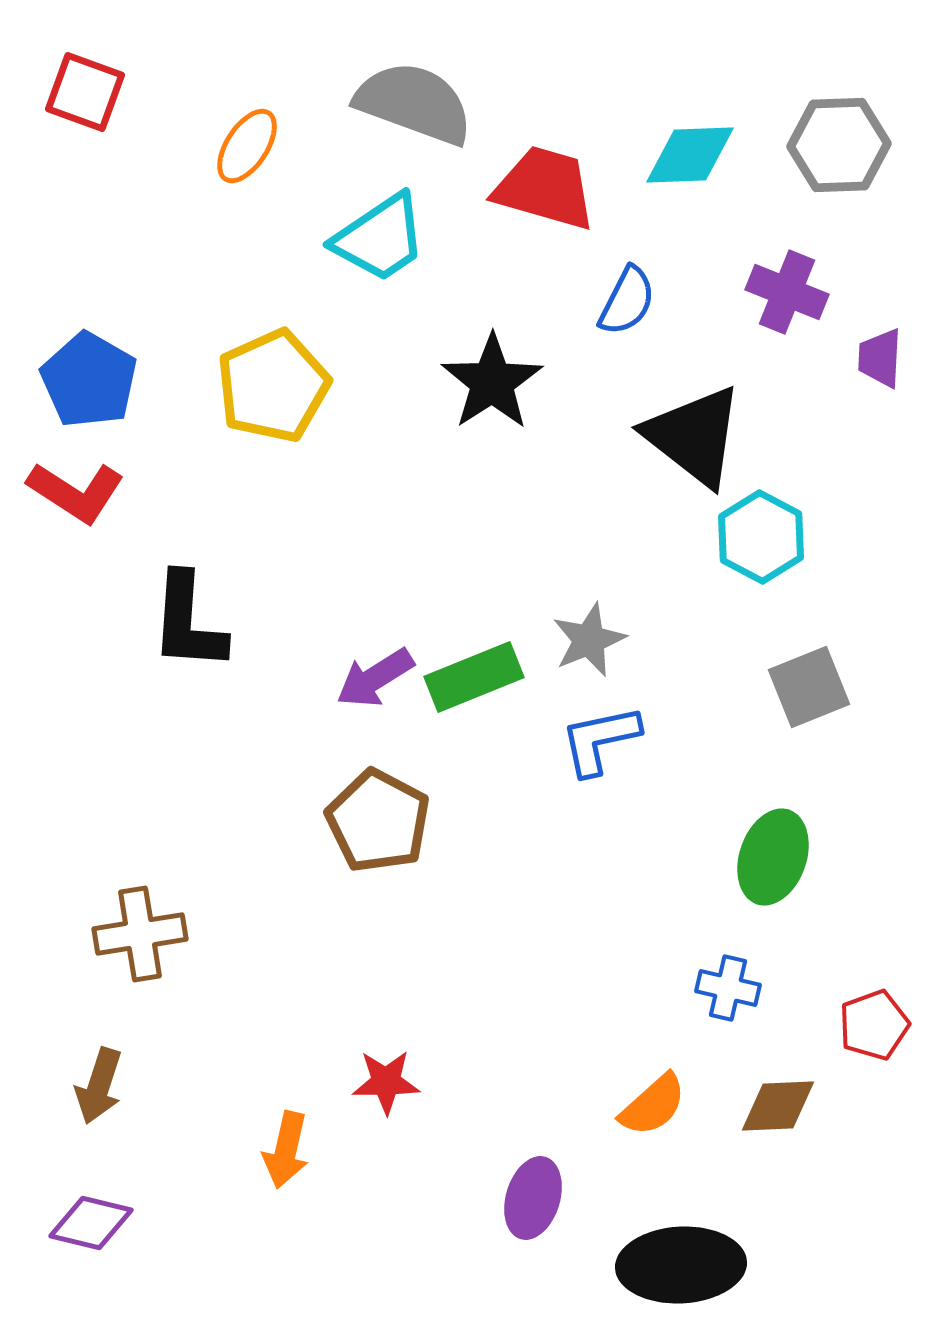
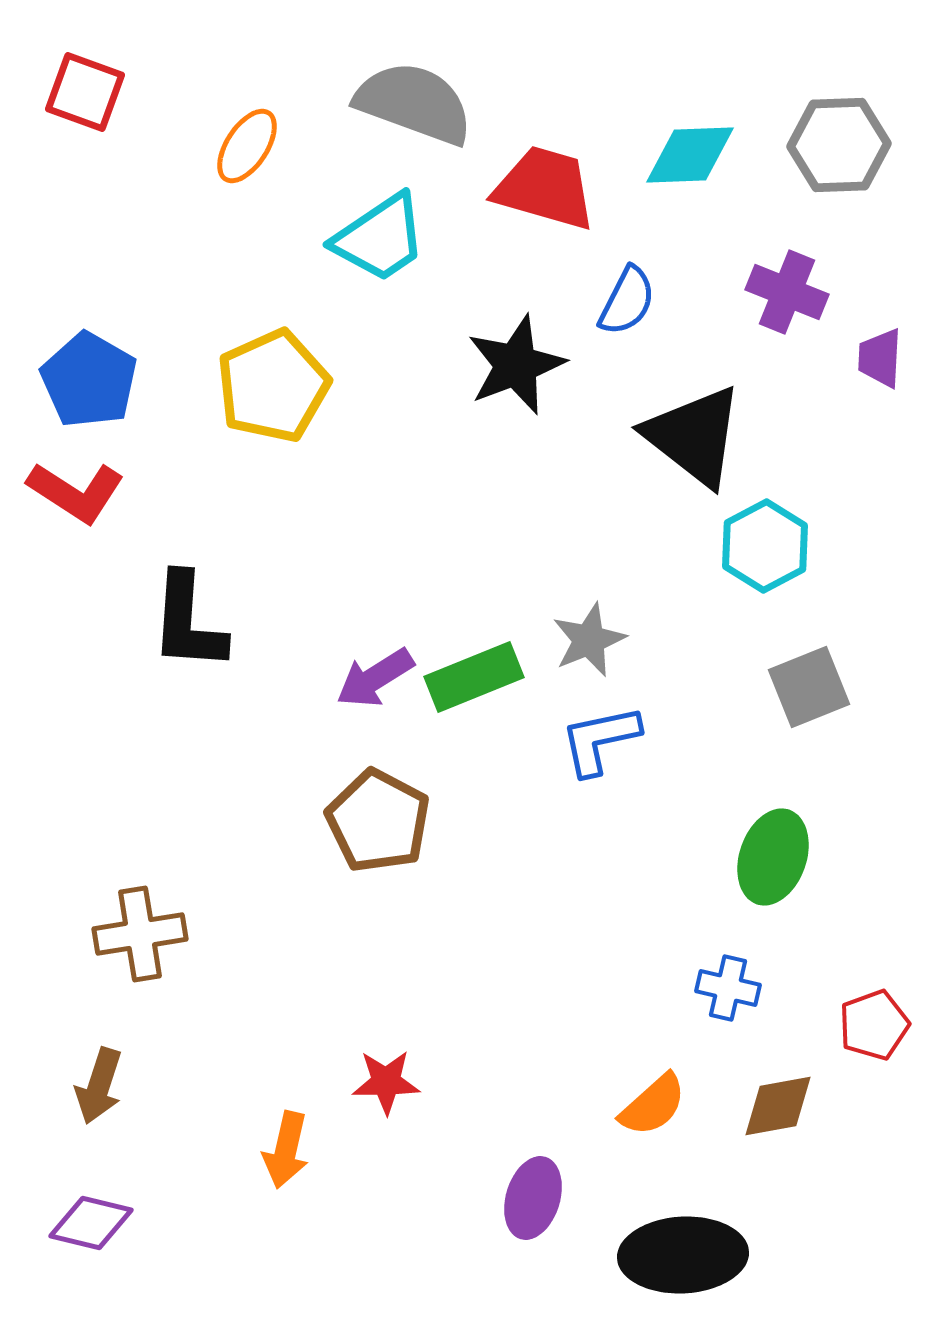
black star: moved 24 px right, 17 px up; rotated 12 degrees clockwise
cyan hexagon: moved 4 px right, 9 px down; rotated 4 degrees clockwise
brown diamond: rotated 8 degrees counterclockwise
black ellipse: moved 2 px right, 10 px up
